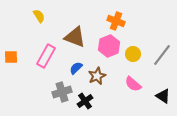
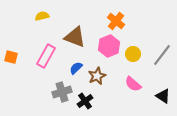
yellow semicircle: moved 3 px right; rotated 72 degrees counterclockwise
orange cross: rotated 18 degrees clockwise
orange square: rotated 16 degrees clockwise
